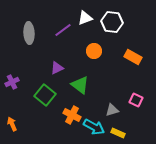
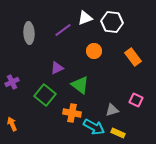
orange rectangle: rotated 24 degrees clockwise
orange cross: moved 2 px up; rotated 18 degrees counterclockwise
